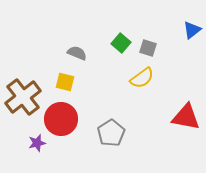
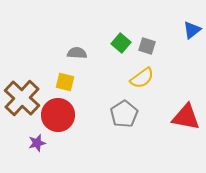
gray square: moved 1 px left, 2 px up
gray semicircle: rotated 18 degrees counterclockwise
brown cross: moved 1 px left, 1 px down; rotated 9 degrees counterclockwise
red circle: moved 3 px left, 4 px up
gray pentagon: moved 13 px right, 19 px up
